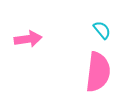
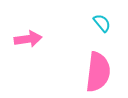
cyan semicircle: moved 7 px up
